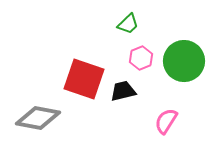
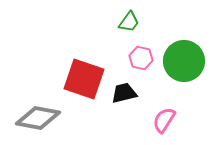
green trapezoid: moved 1 px right, 2 px up; rotated 10 degrees counterclockwise
pink hexagon: rotated 25 degrees counterclockwise
black trapezoid: moved 1 px right, 2 px down
pink semicircle: moved 2 px left, 1 px up
